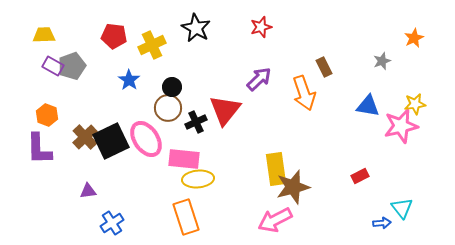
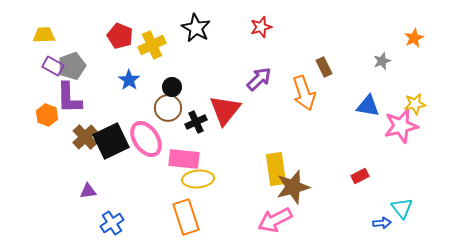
red pentagon: moved 6 px right; rotated 15 degrees clockwise
purple L-shape: moved 30 px right, 51 px up
